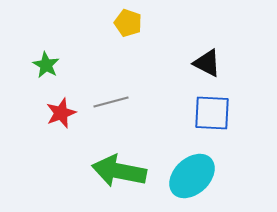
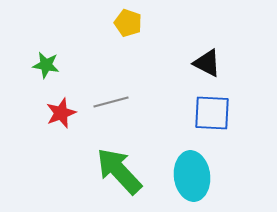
green star: rotated 20 degrees counterclockwise
green arrow: rotated 36 degrees clockwise
cyan ellipse: rotated 54 degrees counterclockwise
